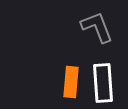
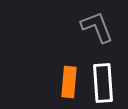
orange rectangle: moved 2 px left
